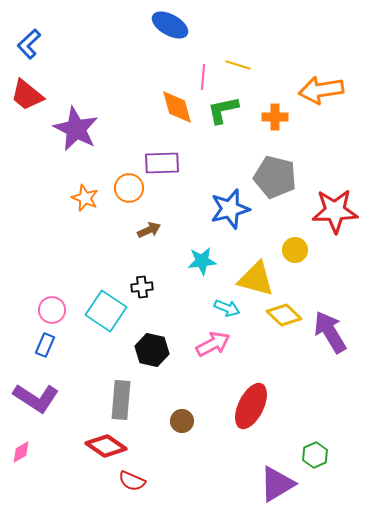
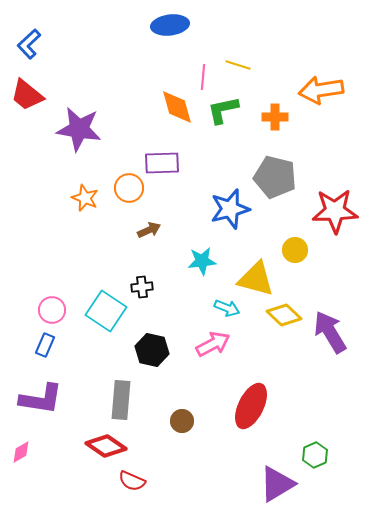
blue ellipse: rotated 36 degrees counterclockwise
purple star: moved 3 px right; rotated 18 degrees counterclockwise
purple L-shape: moved 5 px right, 1 px down; rotated 24 degrees counterclockwise
